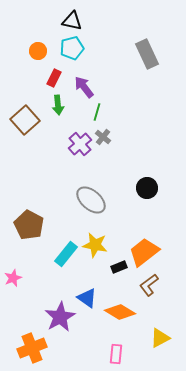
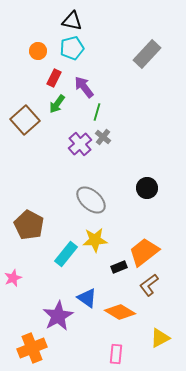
gray rectangle: rotated 68 degrees clockwise
green arrow: moved 1 px left, 1 px up; rotated 42 degrees clockwise
yellow star: moved 5 px up; rotated 15 degrees counterclockwise
purple star: moved 2 px left, 1 px up
